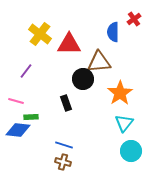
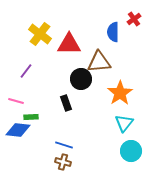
black circle: moved 2 px left
